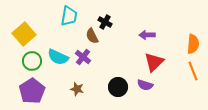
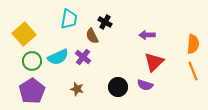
cyan trapezoid: moved 3 px down
cyan semicircle: rotated 50 degrees counterclockwise
